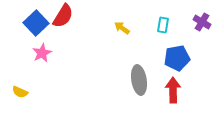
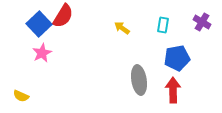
blue square: moved 3 px right, 1 px down
yellow semicircle: moved 1 px right, 4 px down
